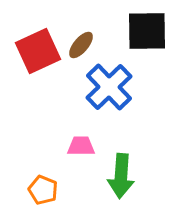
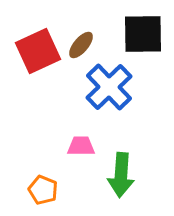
black square: moved 4 px left, 3 px down
green arrow: moved 1 px up
